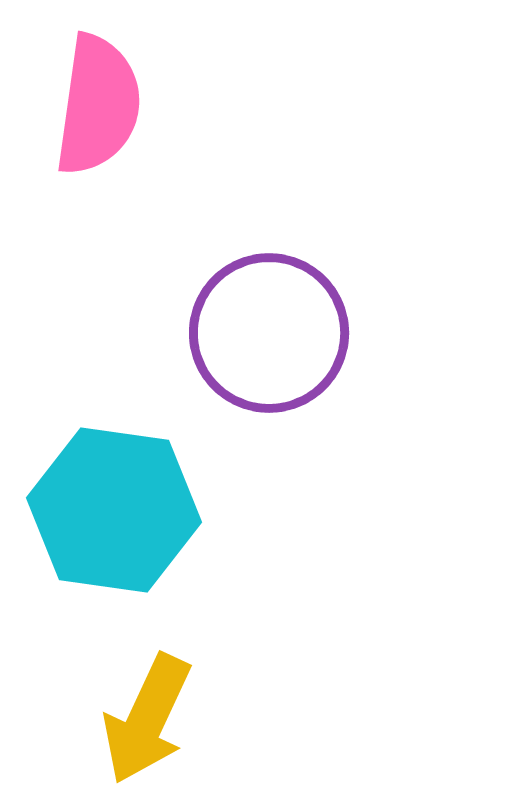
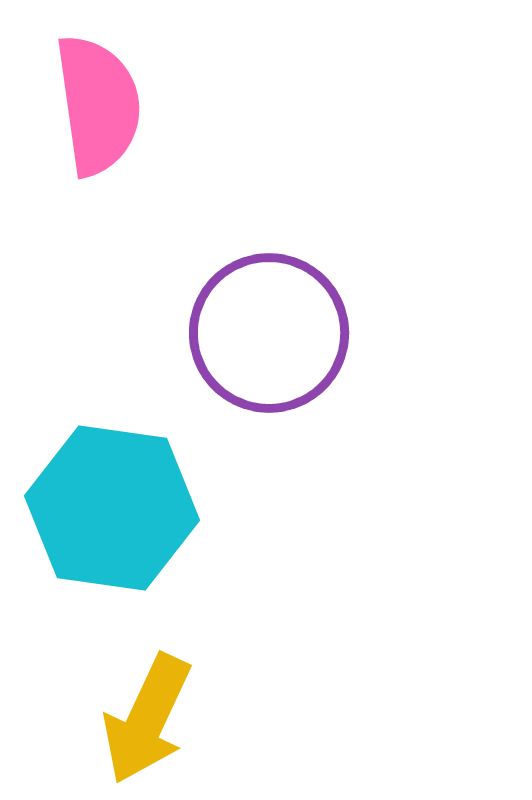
pink semicircle: rotated 16 degrees counterclockwise
cyan hexagon: moved 2 px left, 2 px up
